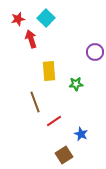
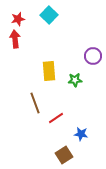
cyan square: moved 3 px right, 3 px up
red arrow: moved 16 px left; rotated 12 degrees clockwise
purple circle: moved 2 px left, 4 px down
green star: moved 1 px left, 4 px up
brown line: moved 1 px down
red line: moved 2 px right, 3 px up
blue star: rotated 16 degrees counterclockwise
